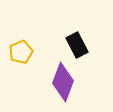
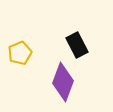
yellow pentagon: moved 1 px left, 1 px down
